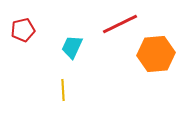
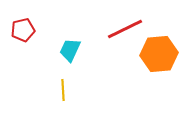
red line: moved 5 px right, 5 px down
cyan trapezoid: moved 2 px left, 3 px down
orange hexagon: moved 3 px right
